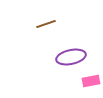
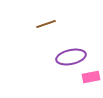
pink rectangle: moved 4 px up
